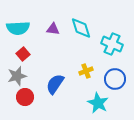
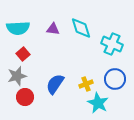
yellow cross: moved 13 px down
